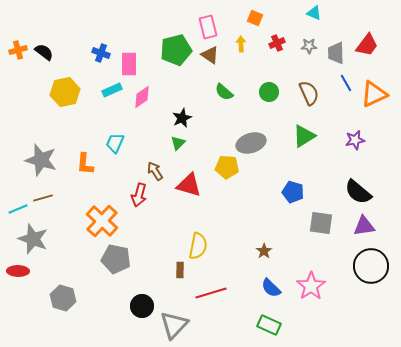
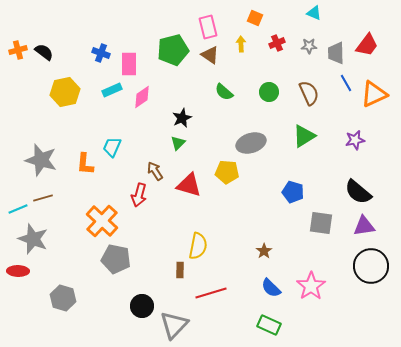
green pentagon at (176, 50): moved 3 px left
cyan trapezoid at (115, 143): moved 3 px left, 4 px down
yellow pentagon at (227, 167): moved 5 px down
